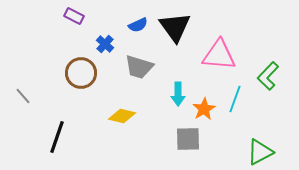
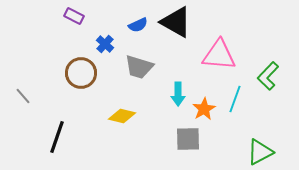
black triangle: moved 1 px right, 5 px up; rotated 24 degrees counterclockwise
